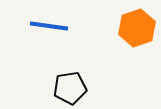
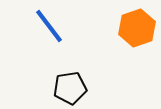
blue line: rotated 45 degrees clockwise
